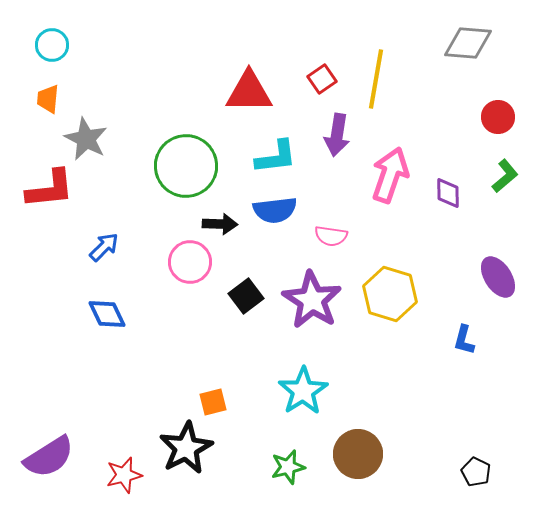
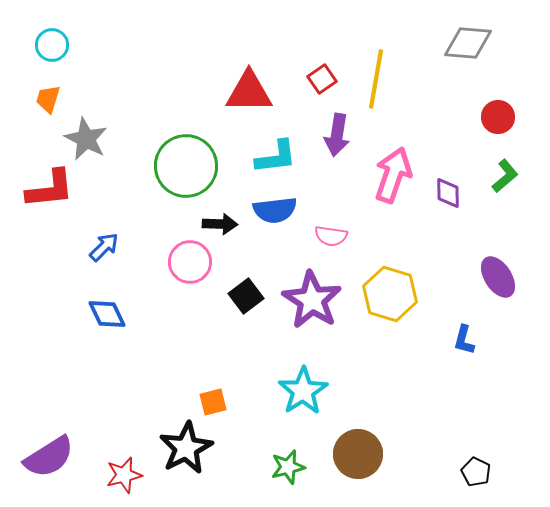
orange trapezoid: rotated 12 degrees clockwise
pink arrow: moved 3 px right
